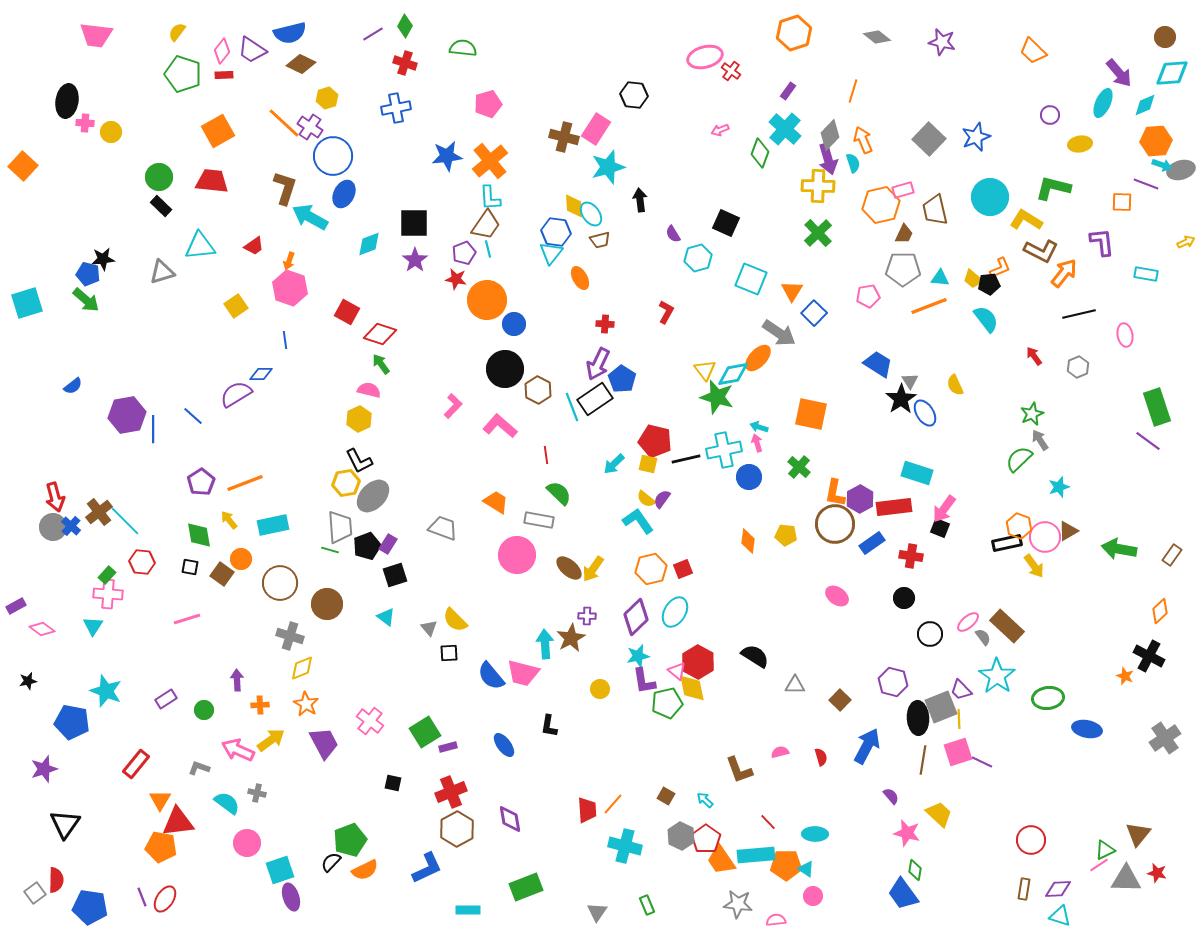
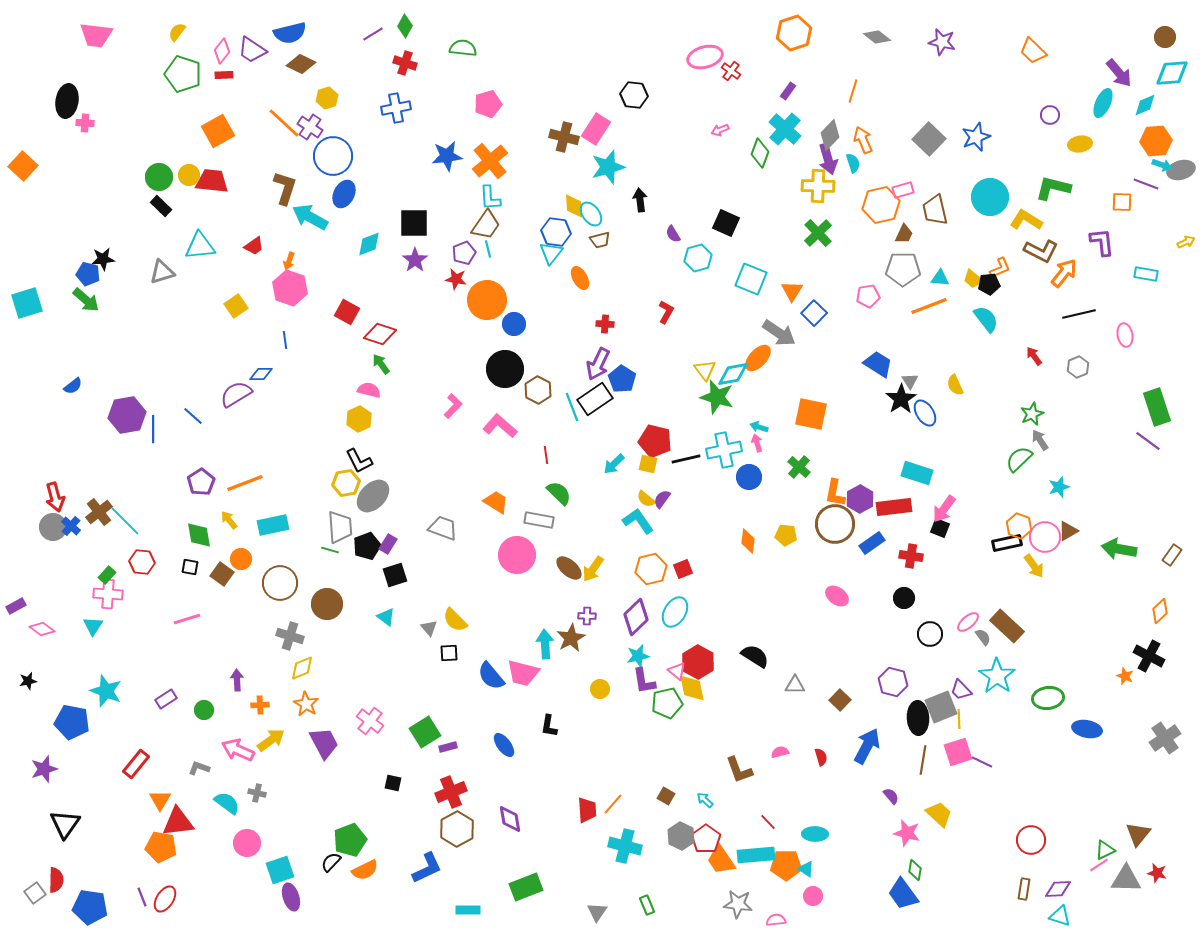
yellow circle at (111, 132): moved 78 px right, 43 px down
